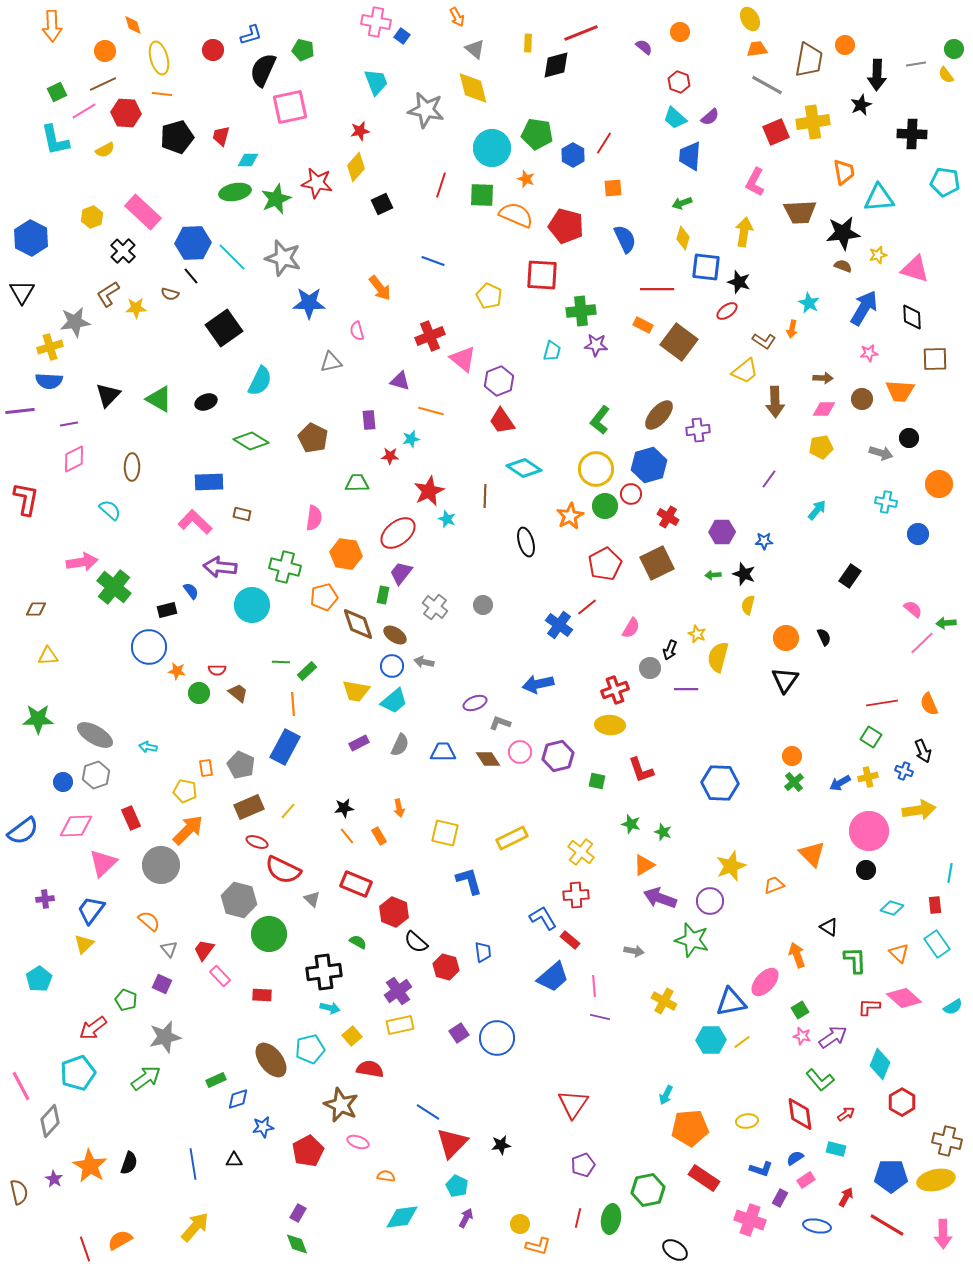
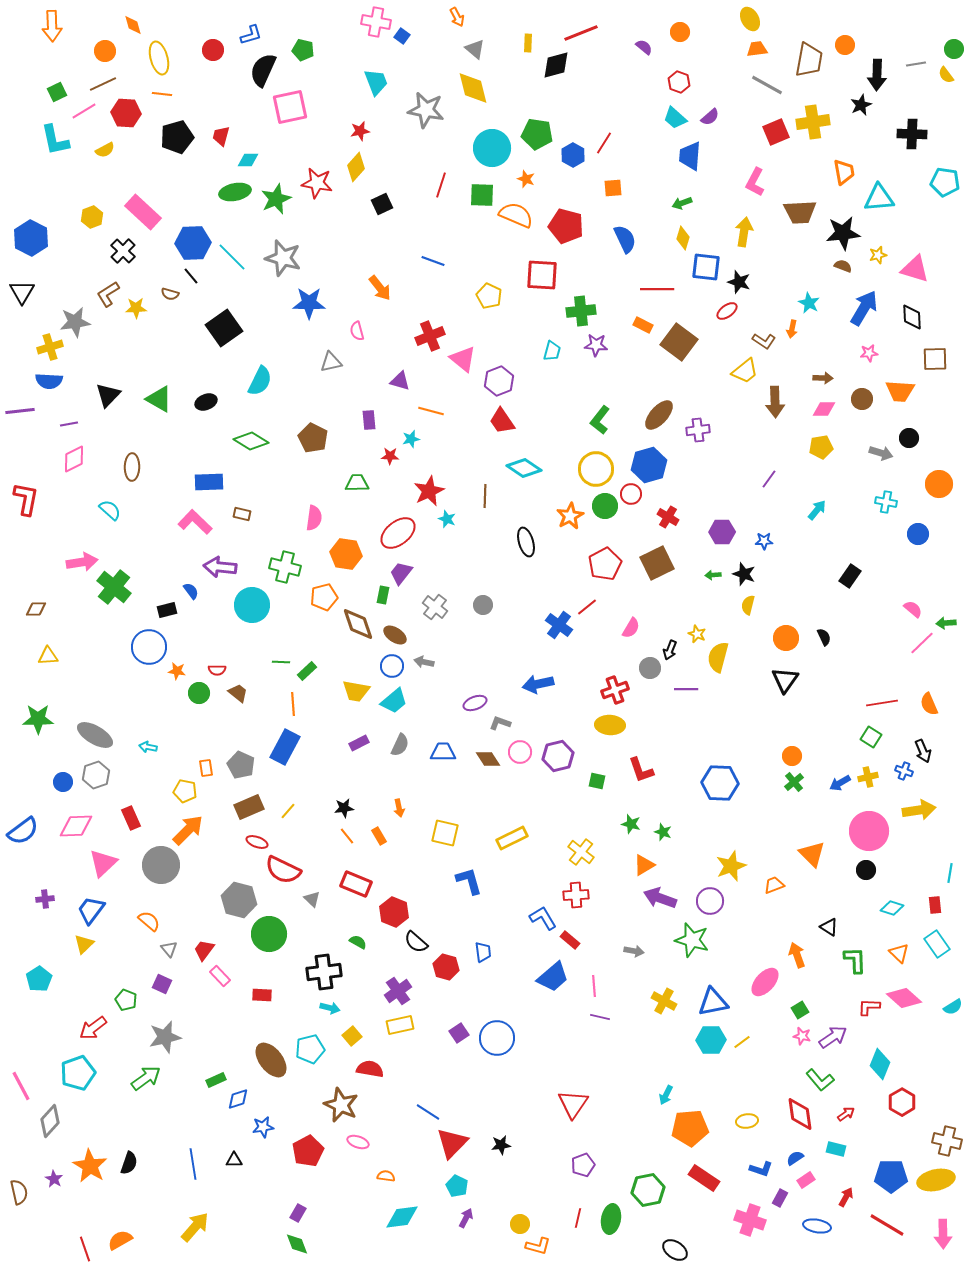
blue triangle at (731, 1002): moved 18 px left
